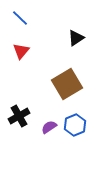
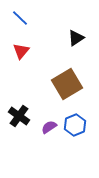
black cross: rotated 25 degrees counterclockwise
